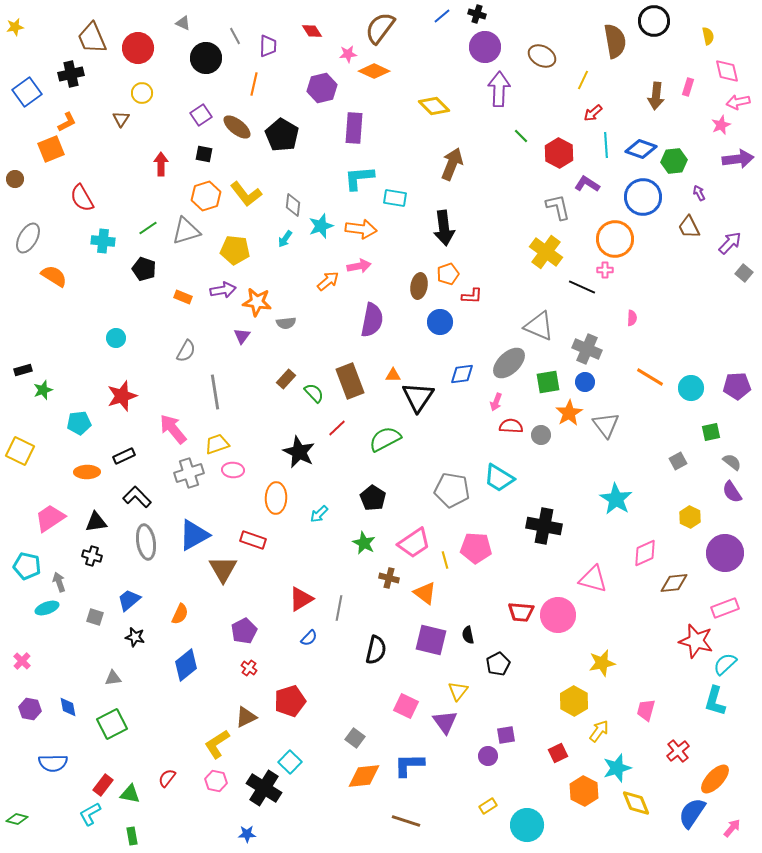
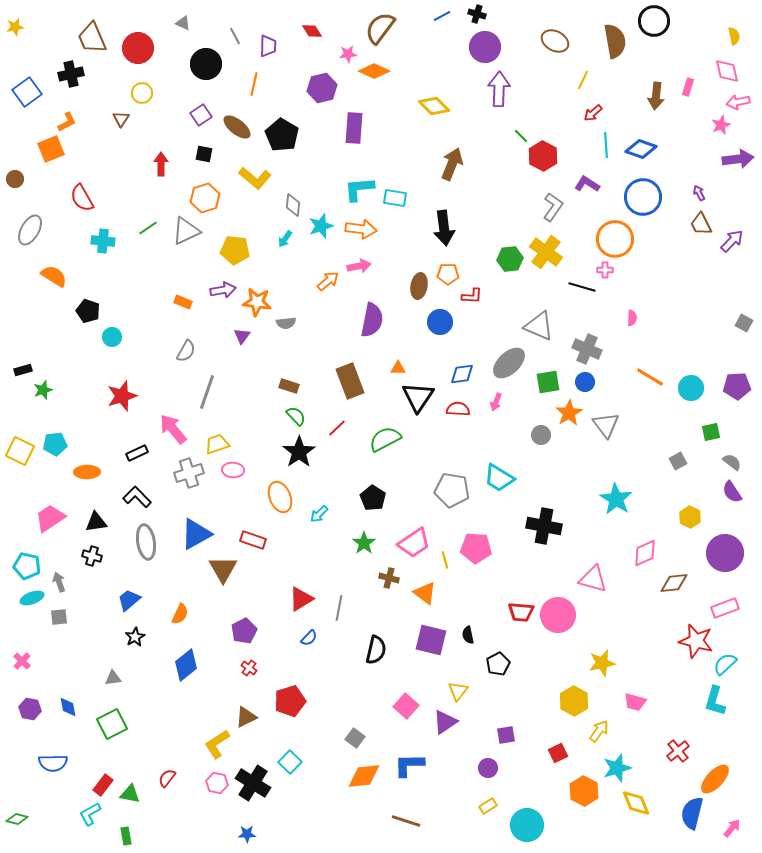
blue line at (442, 16): rotated 12 degrees clockwise
yellow semicircle at (708, 36): moved 26 px right
brown ellipse at (542, 56): moved 13 px right, 15 px up
black circle at (206, 58): moved 6 px down
red hexagon at (559, 153): moved 16 px left, 3 px down
green hexagon at (674, 161): moved 164 px left, 98 px down
cyan L-shape at (359, 178): moved 11 px down
yellow L-shape at (246, 194): moved 9 px right, 16 px up; rotated 12 degrees counterclockwise
orange hexagon at (206, 196): moved 1 px left, 2 px down
gray L-shape at (558, 207): moved 5 px left; rotated 48 degrees clockwise
brown trapezoid at (689, 227): moved 12 px right, 3 px up
gray triangle at (186, 231): rotated 8 degrees counterclockwise
gray ellipse at (28, 238): moved 2 px right, 8 px up
purple arrow at (730, 243): moved 2 px right, 2 px up
black pentagon at (144, 269): moved 56 px left, 42 px down
gray square at (744, 273): moved 50 px down; rotated 12 degrees counterclockwise
orange pentagon at (448, 274): rotated 20 degrees clockwise
black line at (582, 287): rotated 8 degrees counterclockwise
orange rectangle at (183, 297): moved 5 px down
cyan circle at (116, 338): moved 4 px left, 1 px up
orange triangle at (393, 375): moved 5 px right, 7 px up
brown rectangle at (286, 379): moved 3 px right, 7 px down; rotated 66 degrees clockwise
gray line at (215, 392): moved 8 px left; rotated 28 degrees clockwise
green semicircle at (314, 393): moved 18 px left, 23 px down
cyan pentagon at (79, 423): moved 24 px left, 21 px down
red semicircle at (511, 426): moved 53 px left, 17 px up
black star at (299, 452): rotated 12 degrees clockwise
black rectangle at (124, 456): moved 13 px right, 3 px up
orange ellipse at (276, 498): moved 4 px right, 1 px up; rotated 24 degrees counterclockwise
blue triangle at (194, 535): moved 2 px right, 1 px up
green star at (364, 543): rotated 10 degrees clockwise
cyan ellipse at (47, 608): moved 15 px left, 10 px up
gray square at (95, 617): moved 36 px left; rotated 24 degrees counterclockwise
black star at (135, 637): rotated 30 degrees clockwise
pink square at (406, 706): rotated 15 degrees clockwise
pink trapezoid at (646, 710): moved 11 px left, 8 px up; rotated 90 degrees counterclockwise
purple triangle at (445, 722): rotated 32 degrees clockwise
purple circle at (488, 756): moved 12 px down
pink hexagon at (216, 781): moved 1 px right, 2 px down
black cross at (264, 788): moved 11 px left, 5 px up
blue semicircle at (692, 813): rotated 20 degrees counterclockwise
green rectangle at (132, 836): moved 6 px left
